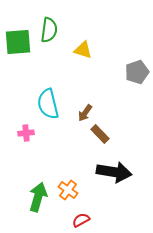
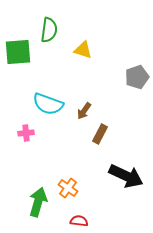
green square: moved 10 px down
gray pentagon: moved 5 px down
cyan semicircle: rotated 56 degrees counterclockwise
brown arrow: moved 1 px left, 2 px up
brown rectangle: rotated 72 degrees clockwise
black arrow: moved 12 px right, 4 px down; rotated 16 degrees clockwise
orange cross: moved 2 px up
green arrow: moved 5 px down
red semicircle: moved 2 px left, 1 px down; rotated 36 degrees clockwise
